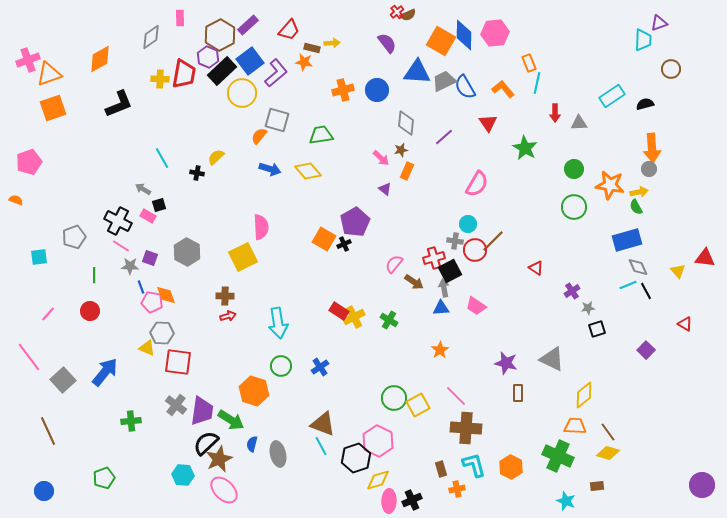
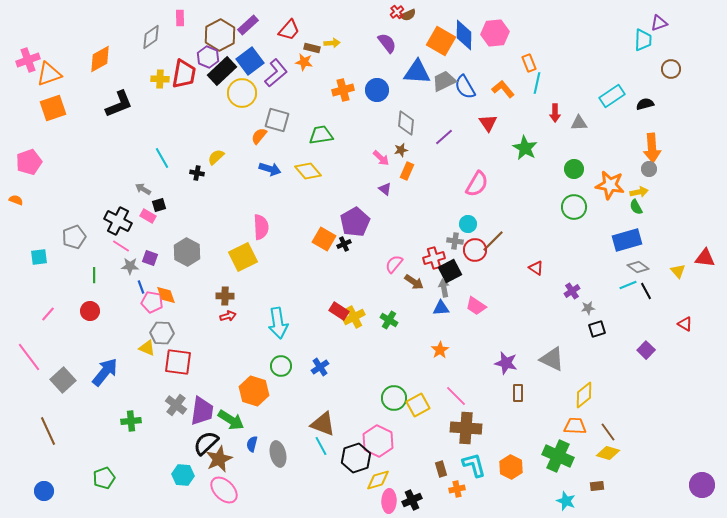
gray diamond at (638, 267): rotated 30 degrees counterclockwise
